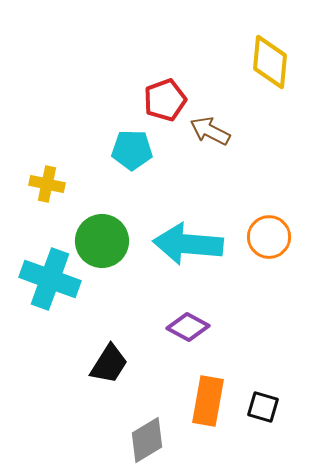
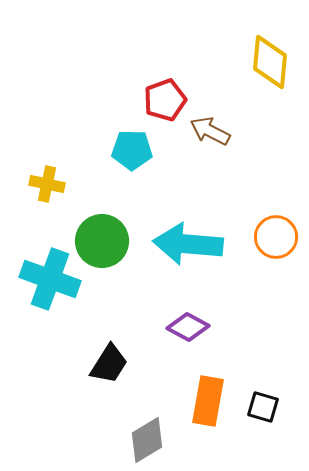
orange circle: moved 7 px right
